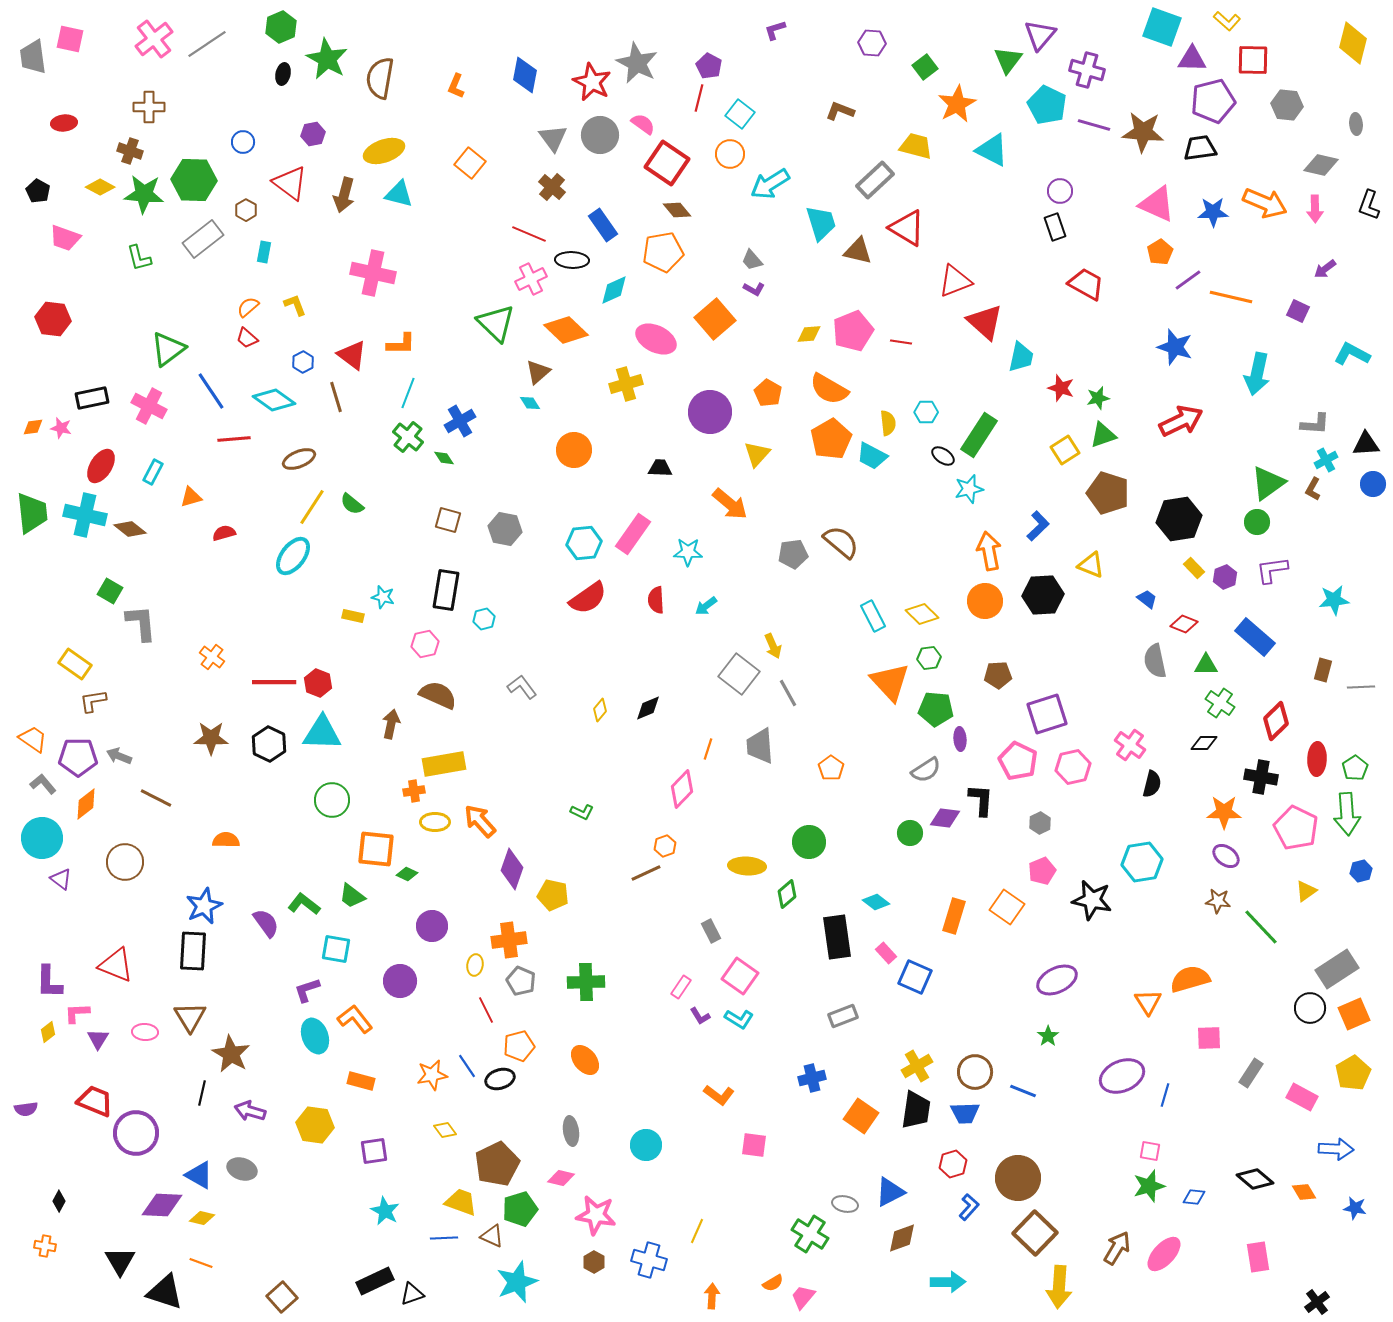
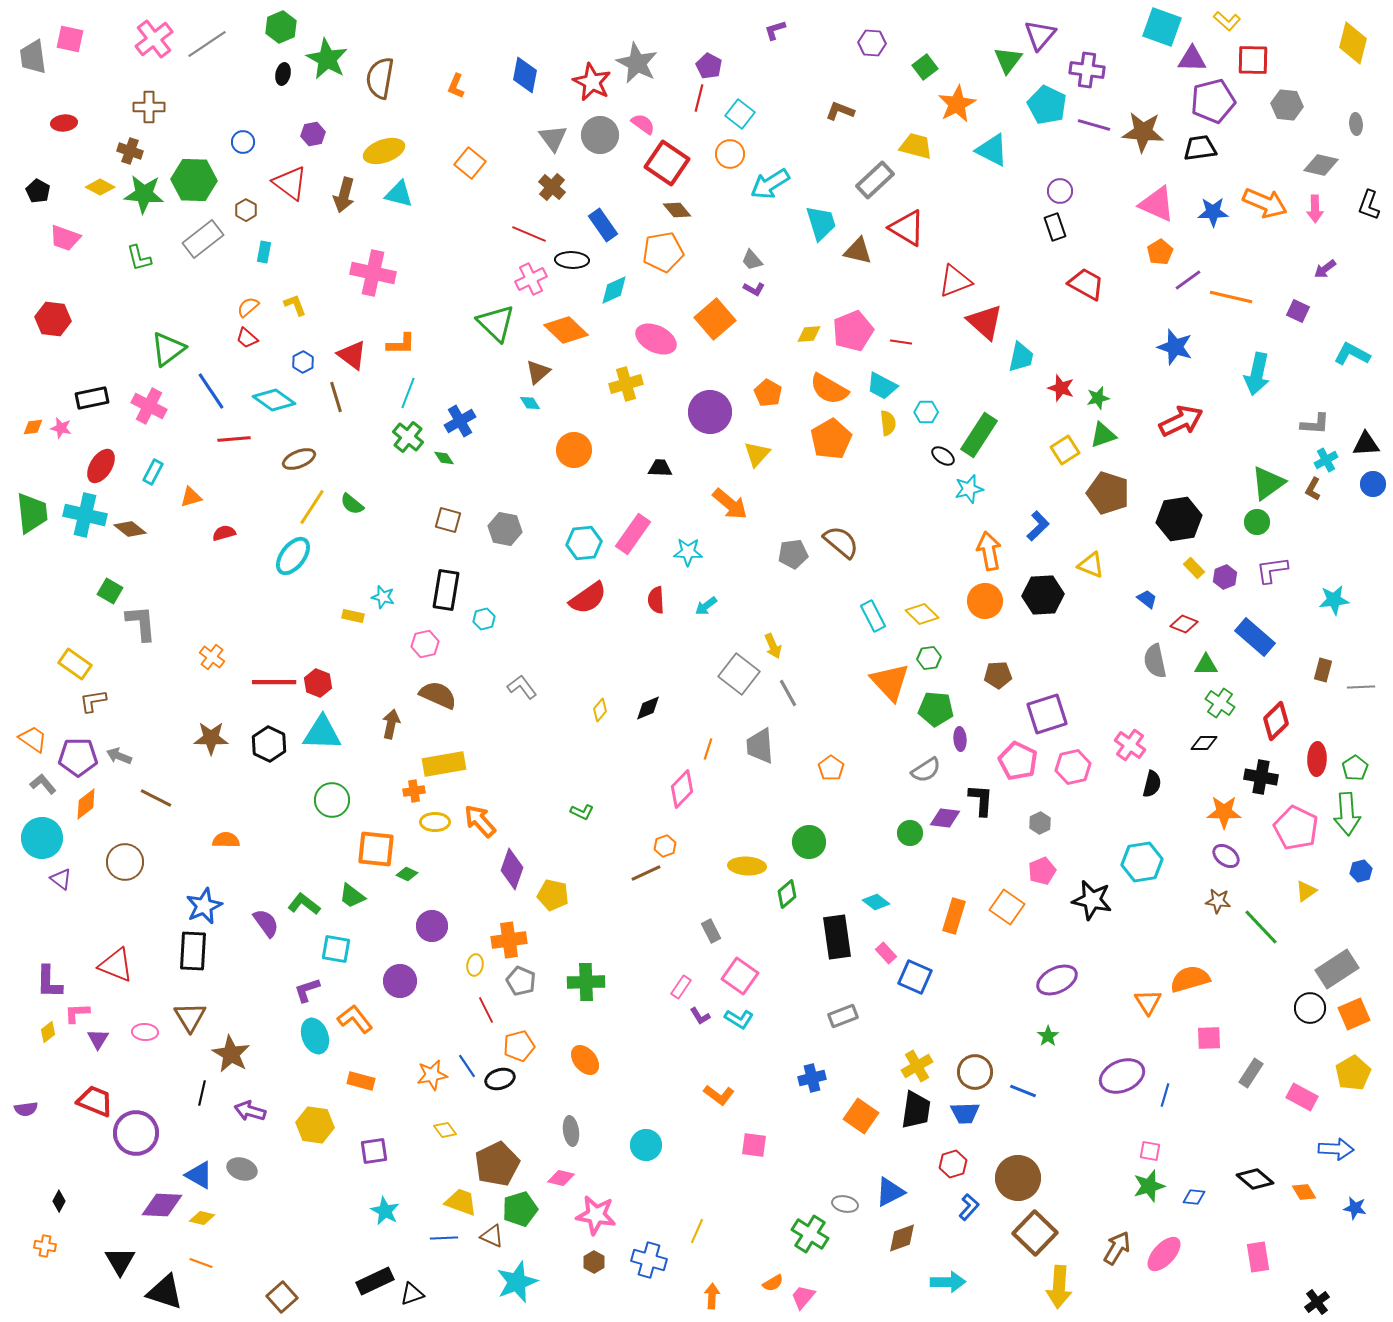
purple cross at (1087, 70): rotated 8 degrees counterclockwise
cyan trapezoid at (872, 456): moved 10 px right, 70 px up
